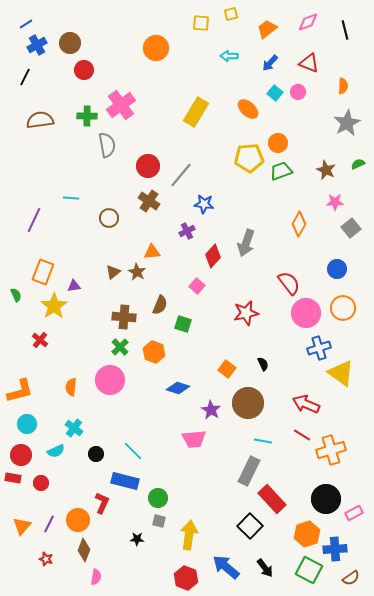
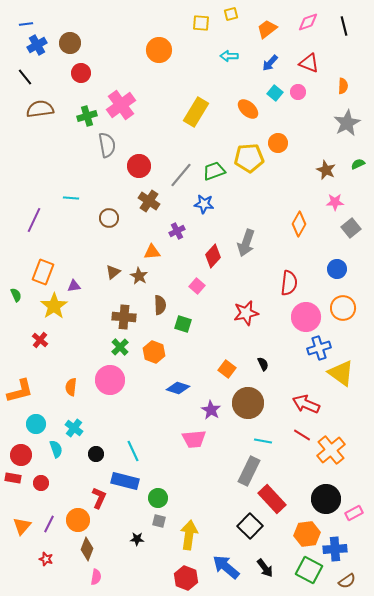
blue line at (26, 24): rotated 24 degrees clockwise
black line at (345, 30): moved 1 px left, 4 px up
orange circle at (156, 48): moved 3 px right, 2 px down
red circle at (84, 70): moved 3 px left, 3 px down
black line at (25, 77): rotated 66 degrees counterclockwise
green cross at (87, 116): rotated 18 degrees counterclockwise
brown semicircle at (40, 120): moved 11 px up
red circle at (148, 166): moved 9 px left
green trapezoid at (281, 171): moved 67 px left
purple cross at (187, 231): moved 10 px left
brown star at (137, 272): moved 2 px right, 4 px down
red semicircle at (289, 283): rotated 45 degrees clockwise
brown semicircle at (160, 305): rotated 24 degrees counterclockwise
pink circle at (306, 313): moved 4 px down
cyan circle at (27, 424): moved 9 px right
orange cross at (331, 450): rotated 24 degrees counterclockwise
cyan semicircle at (56, 451): moved 2 px up; rotated 84 degrees counterclockwise
cyan line at (133, 451): rotated 20 degrees clockwise
red L-shape at (102, 503): moved 3 px left, 5 px up
orange hexagon at (307, 534): rotated 10 degrees clockwise
brown diamond at (84, 550): moved 3 px right, 1 px up
brown semicircle at (351, 578): moved 4 px left, 3 px down
